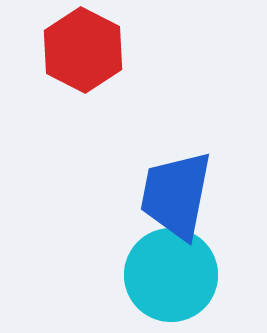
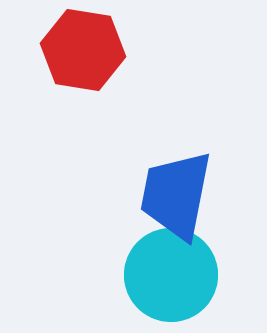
red hexagon: rotated 18 degrees counterclockwise
